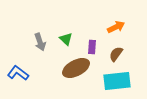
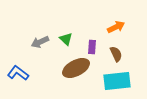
gray arrow: rotated 84 degrees clockwise
brown semicircle: rotated 119 degrees clockwise
